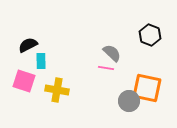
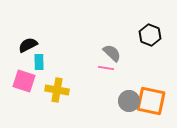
cyan rectangle: moved 2 px left, 1 px down
orange square: moved 4 px right, 13 px down
